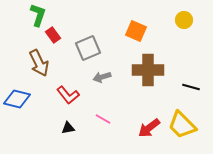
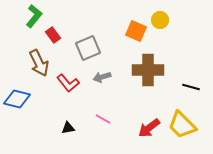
green L-shape: moved 4 px left, 1 px down; rotated 20 degrees clockwise
yellow circle: moved 24 px left
red L-shape: moved 12 px up
